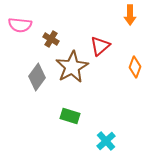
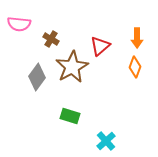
orange arrow: moved 7 px right, 23 px down
pink semicircle: moved 1 px left, 1 px up
